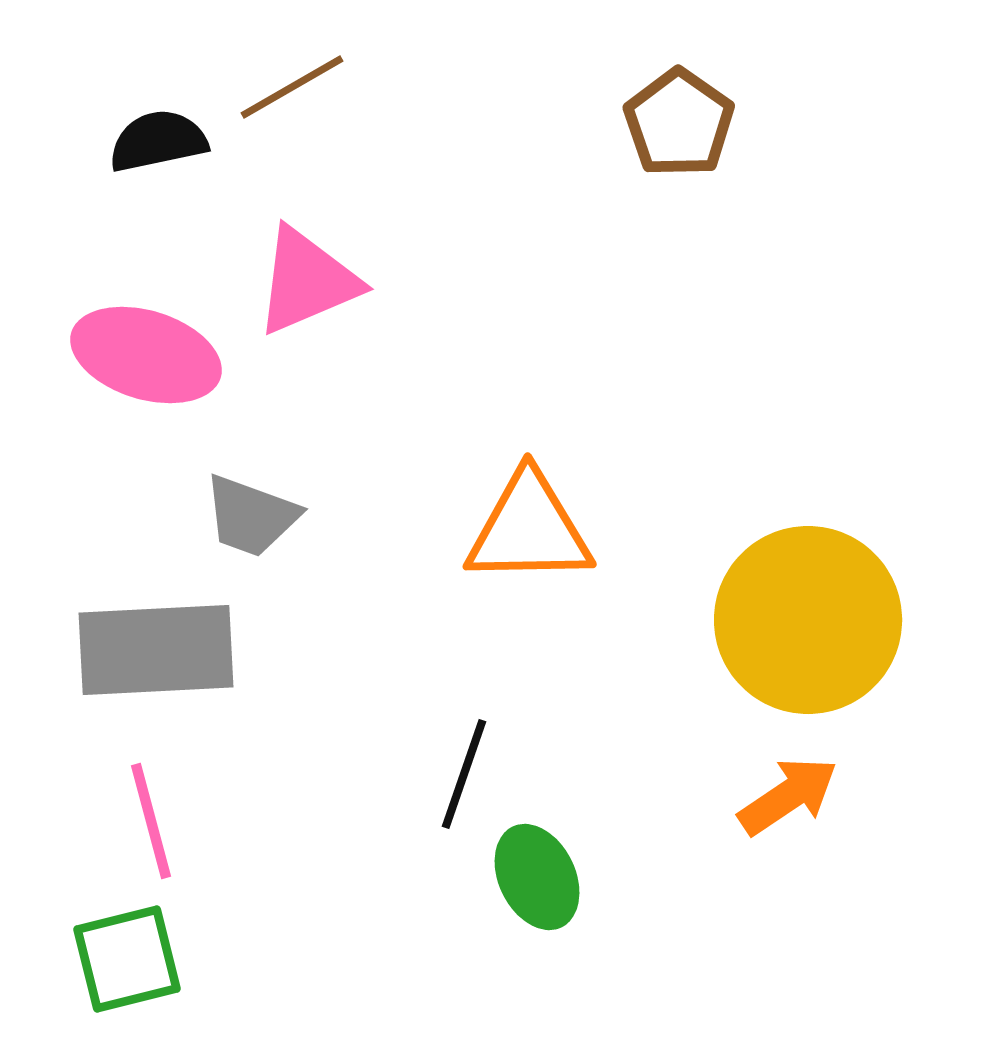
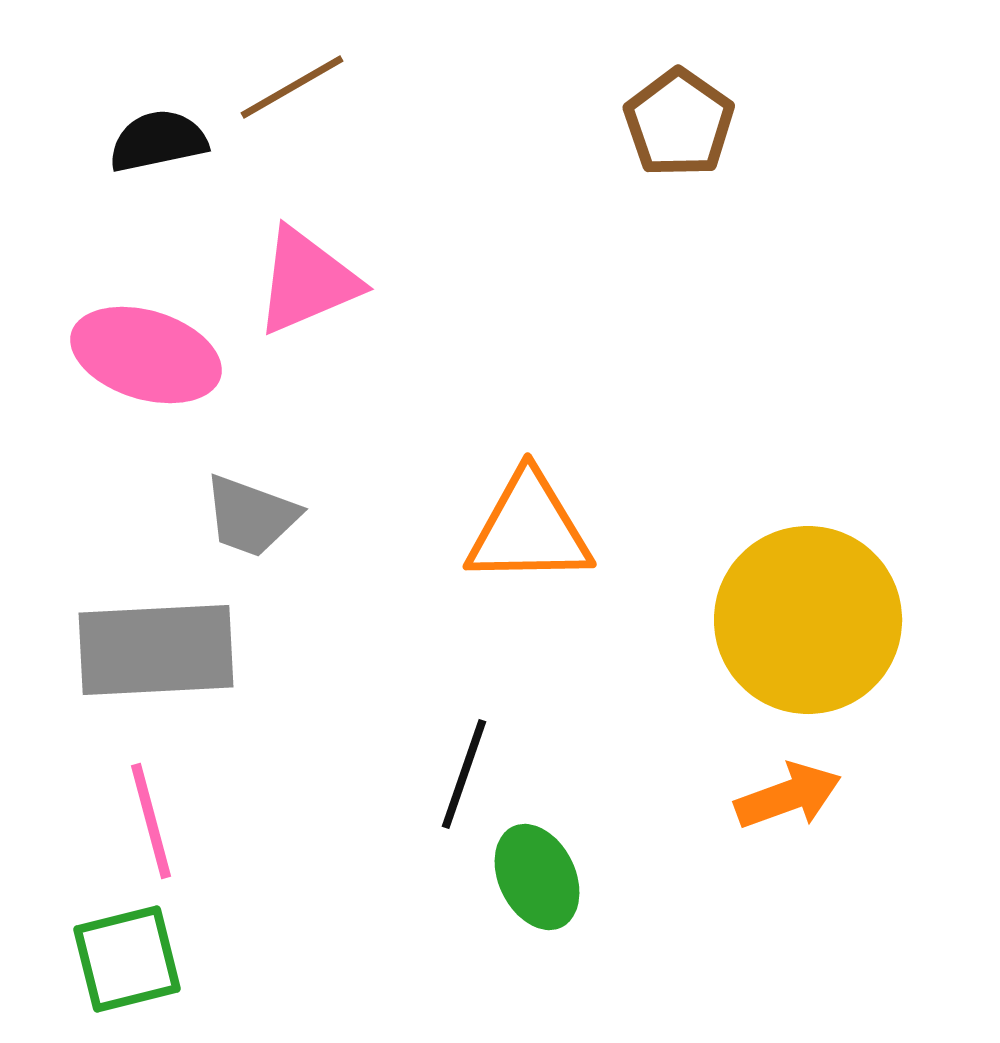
orange arrow: rotated 14 degrees clockwise
